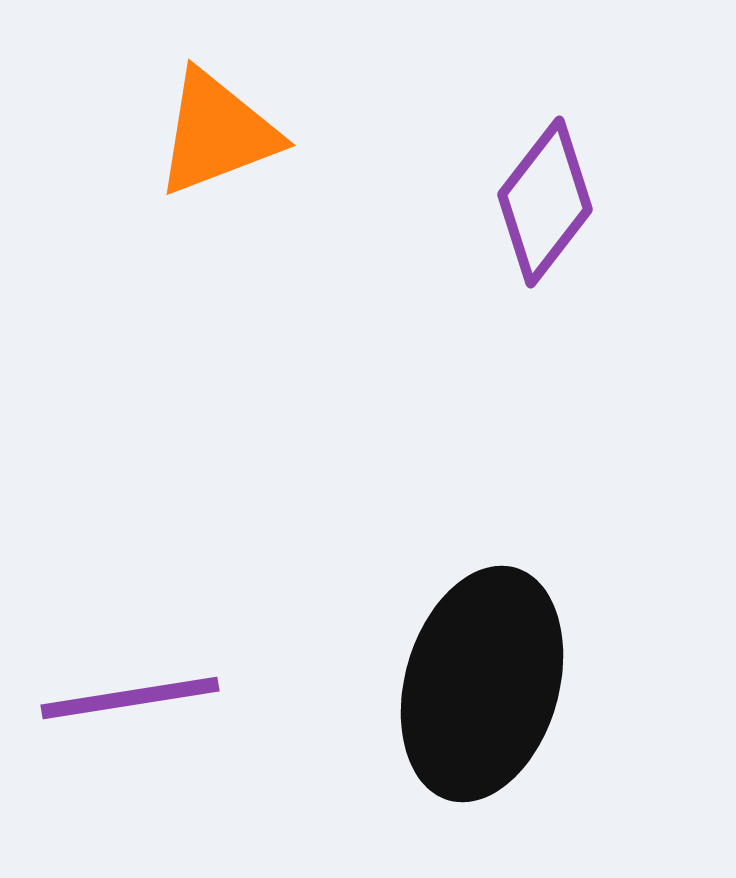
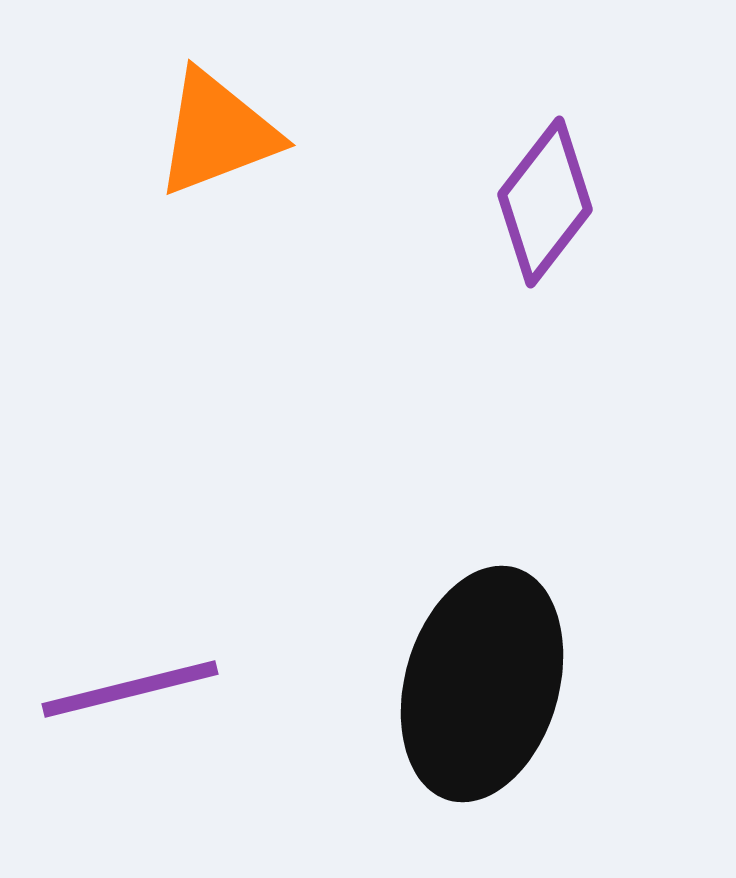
purple line: moved 9 px up; rotated 5 degrees counterclockwise
